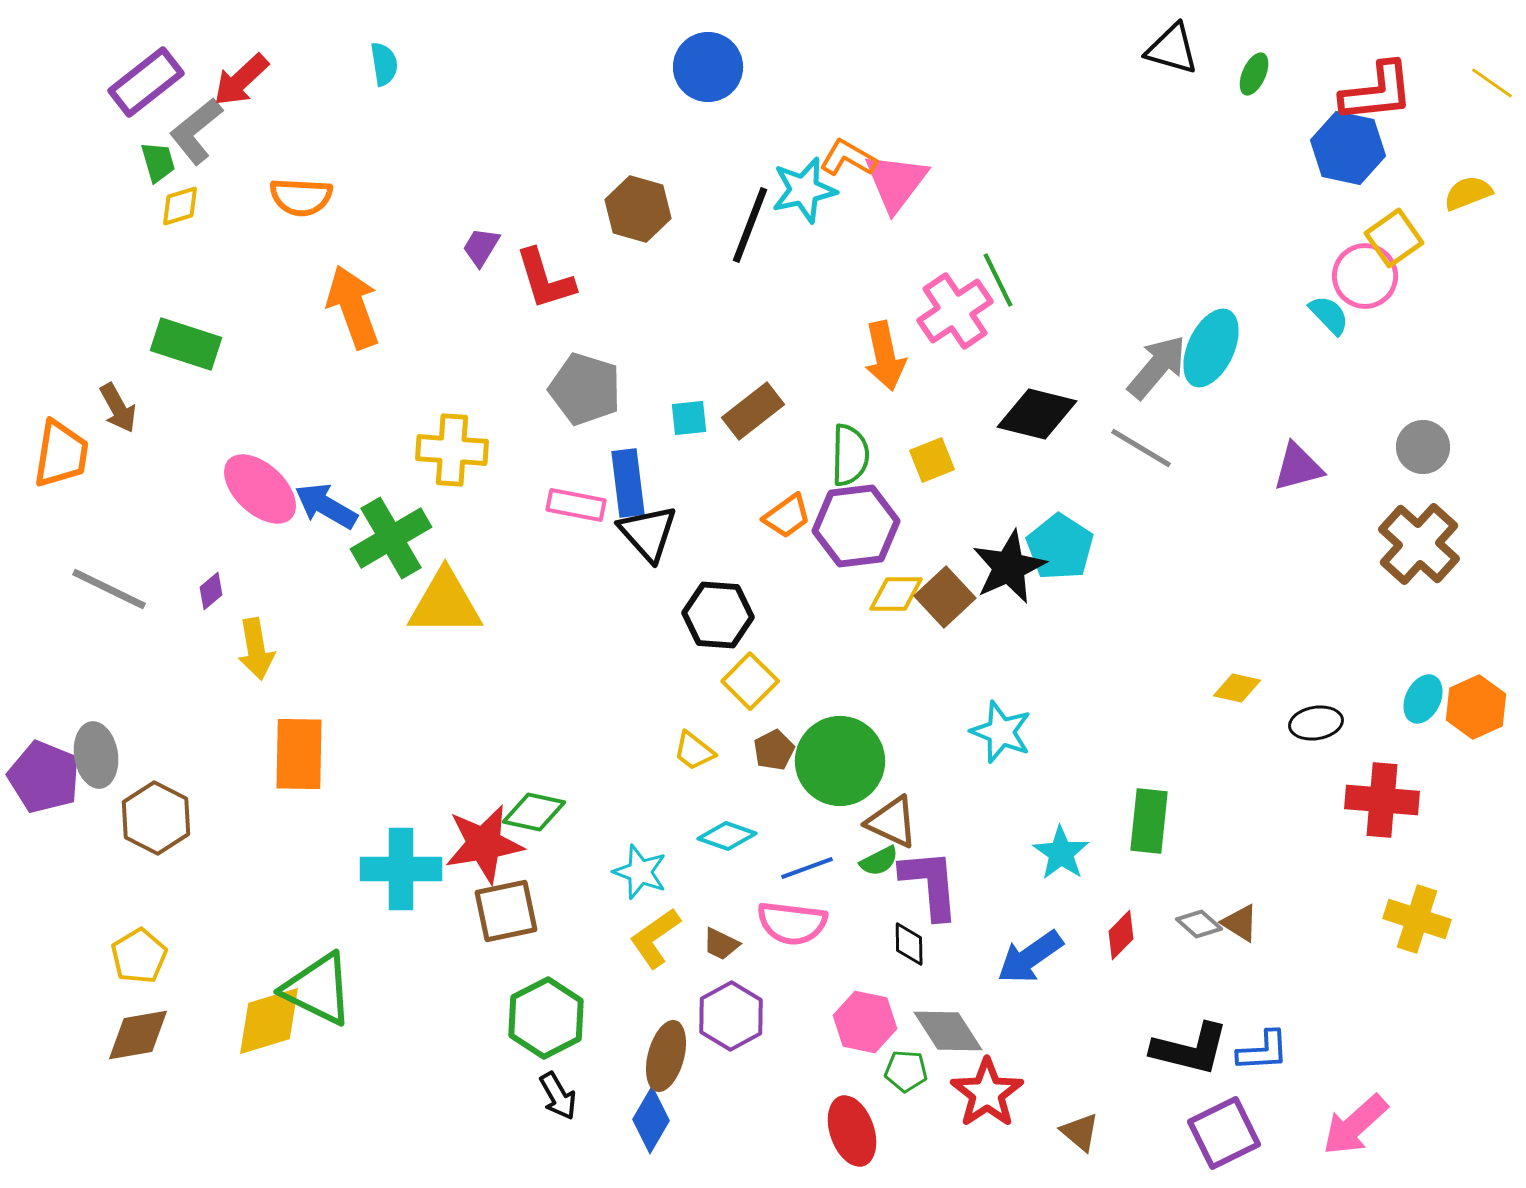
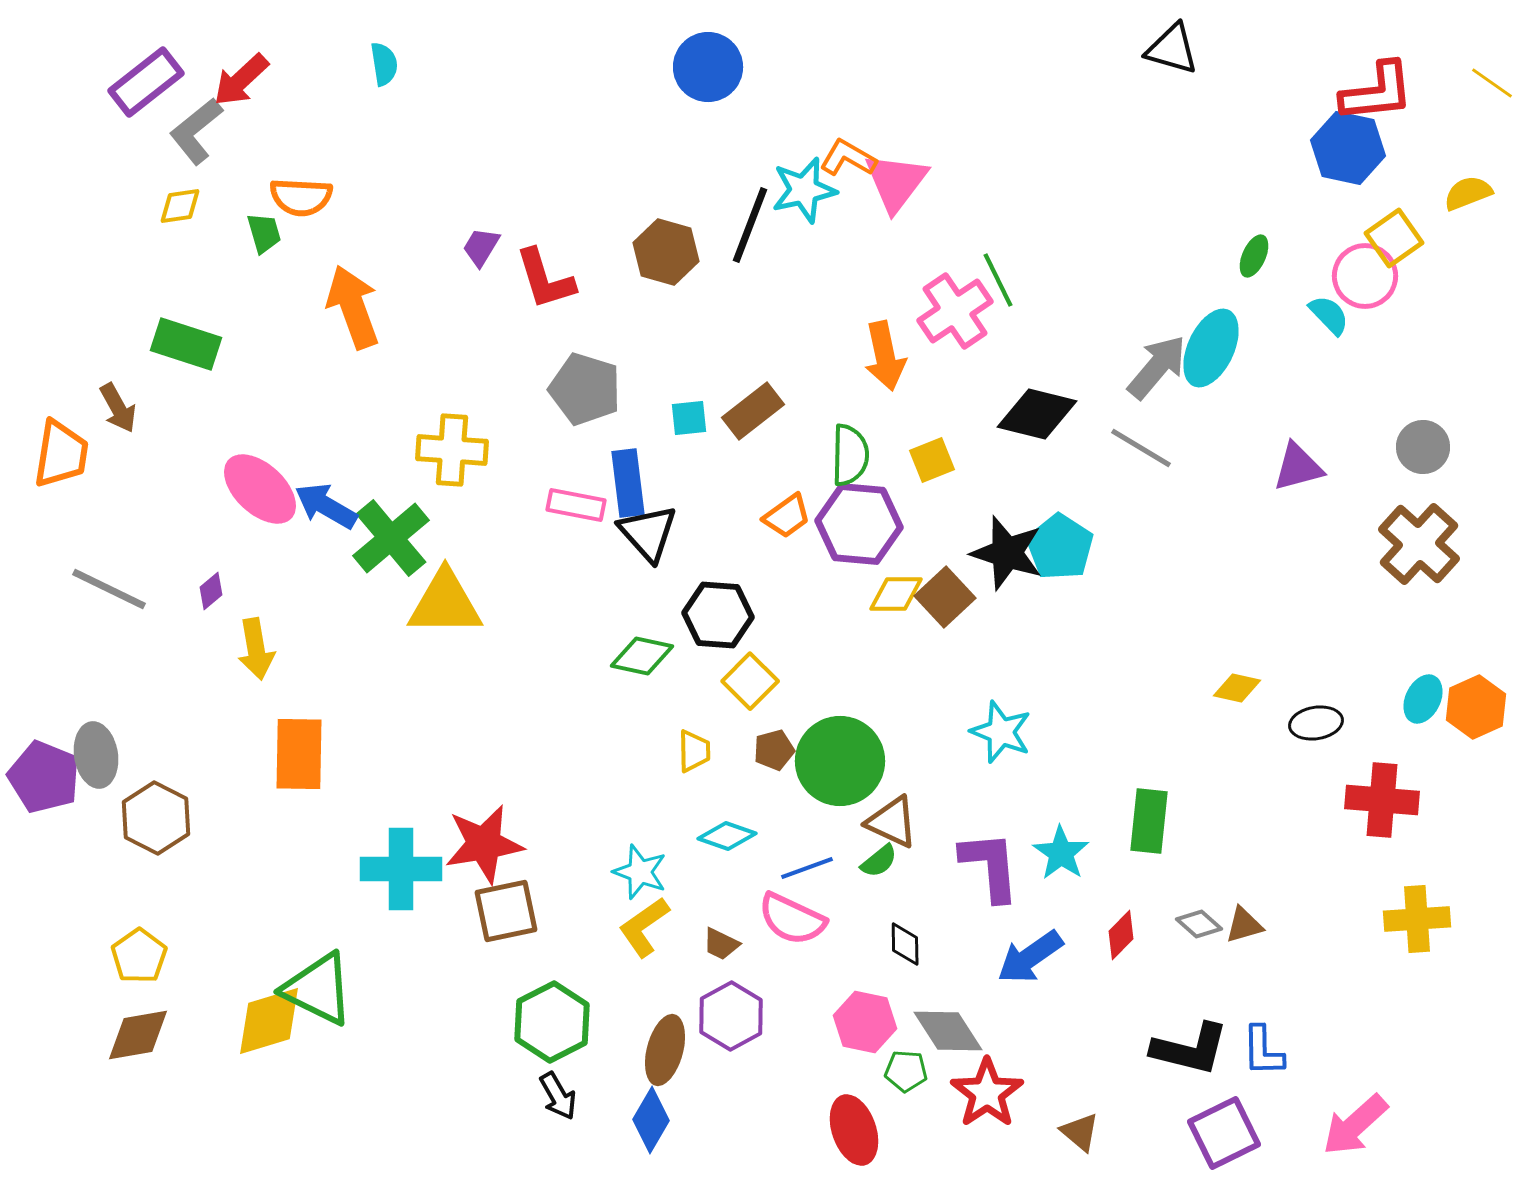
green ellipse at (1254, 74): moved 182 px down
green trapezoid at (158, 162): moved 106 px right, 71 px down
yellow diamond at (180, 206): rotated 9 degrees clockwise
brown hexagon at (638, 209): moved 28 px right, 43 px down
purple hexagon at (856, 526): moved 3 px right, 2 px up; rotated 12 degrees clockwise
green cross at (391, 538): rotated 10 degrees counterclockwise
black star at (1009, 567): moved 2 px left, 14 px up; rotated 30 degrees counterclockwise
brown pentagon at (774, 750): rotated 12 degrees clockwise
yellow trapezoid at (694, 751): rotated 129 degrees counterclockwise
green diamond at (534, 812): moved 108 px right, 156 px up
green semicircle at (879, 861): rotated 12 degrees counterclockwise
purple L-shape at (930, 884): moved 60 px right, 18 px up
yellow cross at (1417, 919): rotated 22 degrees counterclockwise
pink semicircle at (792, 923): moved 4 px up; rotated 18 degrees clockwise
brown triangle at (1240, 923): moved 4 px right, 2 px down; rotated 48 degrees counterclockwise
yellow L-shape at (655, 938): moved 11 px left, 11 px up
black diamond at (909, 944): moved 4 px left
yellow pentagon at (139, 956): rotated 4 degrees counterclockwise
green hexagon at (546, 1018): moved 6 px right, 4 px down
blue L-shape at (1263, 1051): rotated 92 degrees clockwise
brown ellipse at (666, 1056): moved 1 px left, 6 px up
red ellipse at (852, 1131): moved 2 px right, 1 px up
